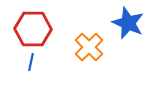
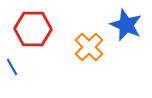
blue star: moved 2 px left, 2 px down
blue line: moved 19 px left, 5 px down; rotated 42 degrees counterclockwise
